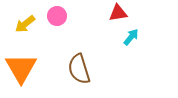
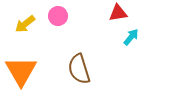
pink circle: moved 1 px right
orange triangle: moved 3 px down
